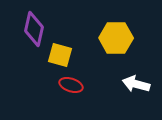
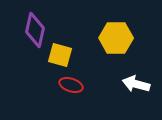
purple diamond: moved 1 px right, 1 px down
